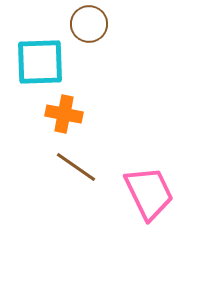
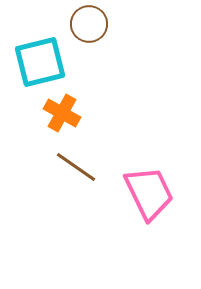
cyan square: rotated 12 degrees counterclockwise
orange cross: moved 2 px left, 1 px up; rotated 18 degrees clockwise
